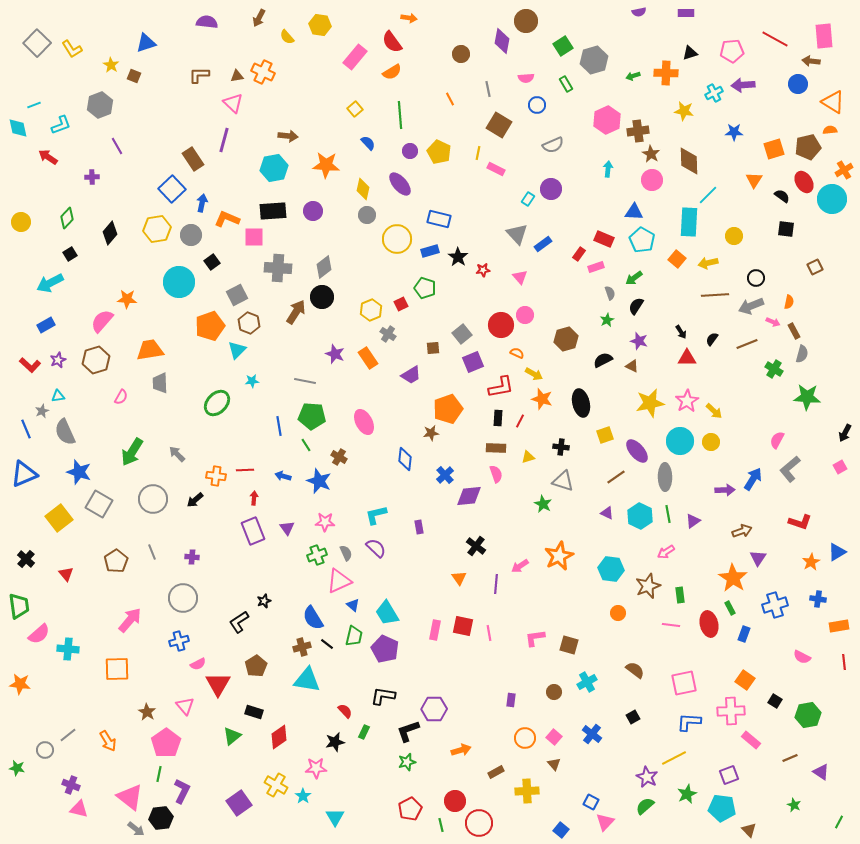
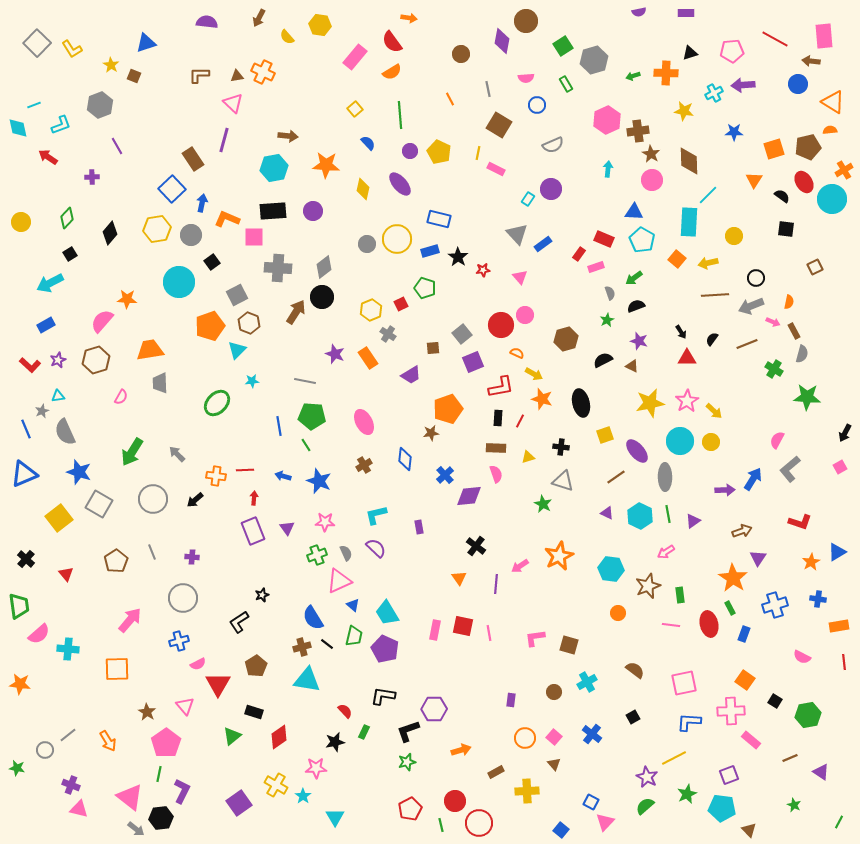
gray circle at (367, 215): moved 29 px down
black semicircle at (636, 306): rotated 36 degrees clockwise
brown cross at (339, 457): moved 25 px right, 8 px down; rotated 28 degrees clockwise
black star at (264, 601): moved 2 px left, 6 px up
